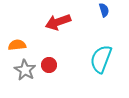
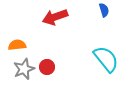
red arrow: moved 3 px left, 5 px up
cyan semicircle: moved 5 px right; rotated 120 degrees clockwise
red circle: moved 2 px left, 2 px down
gray star: moved 1 px left, 1 px up; rotated 20 degrees clockwise
